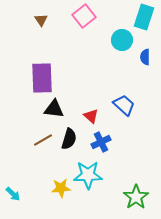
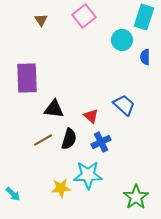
purple rectangle: moved 15 px left
